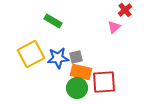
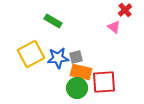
pink triangle: rotated 40 degrees counterclockwise
